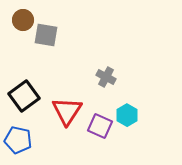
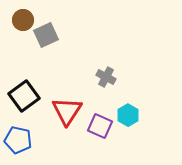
gray square: rotated 35 degrees counterclockwise
cyan hexagon: moved 1 px right
